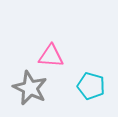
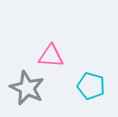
gray star: moved 3 px left
